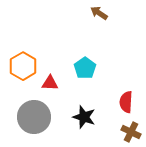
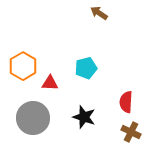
cyan pentagon: moved 1 px right; rotated 20 degrees clockwise
gray circle: moved 1 px left, 1 px down
